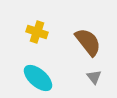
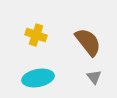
yellow cross: moved 1 px left, 3 px down
cyan ellipse: rotated 52 degrees counterclockwise
